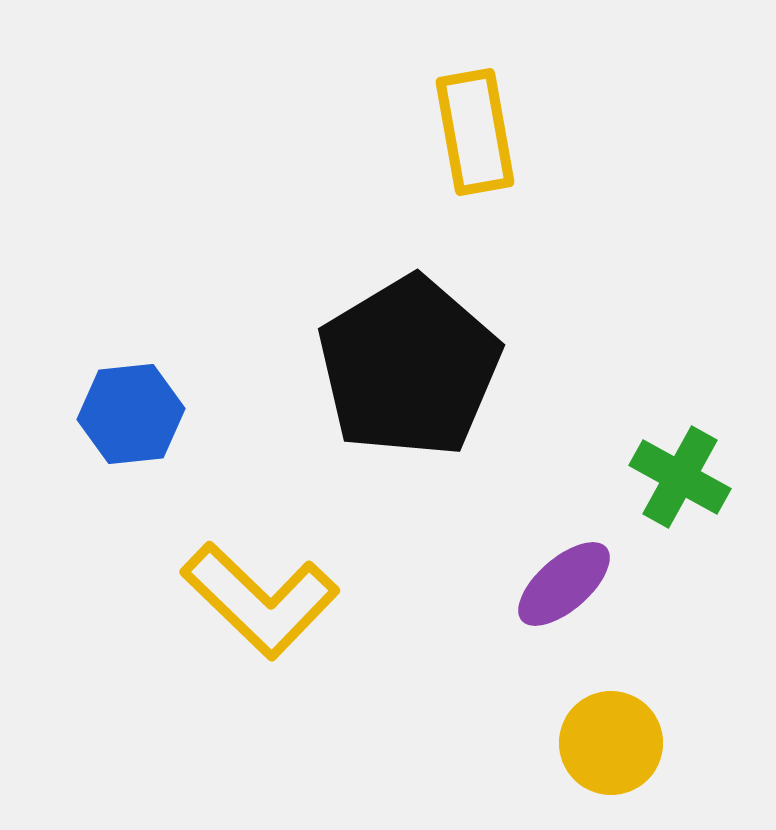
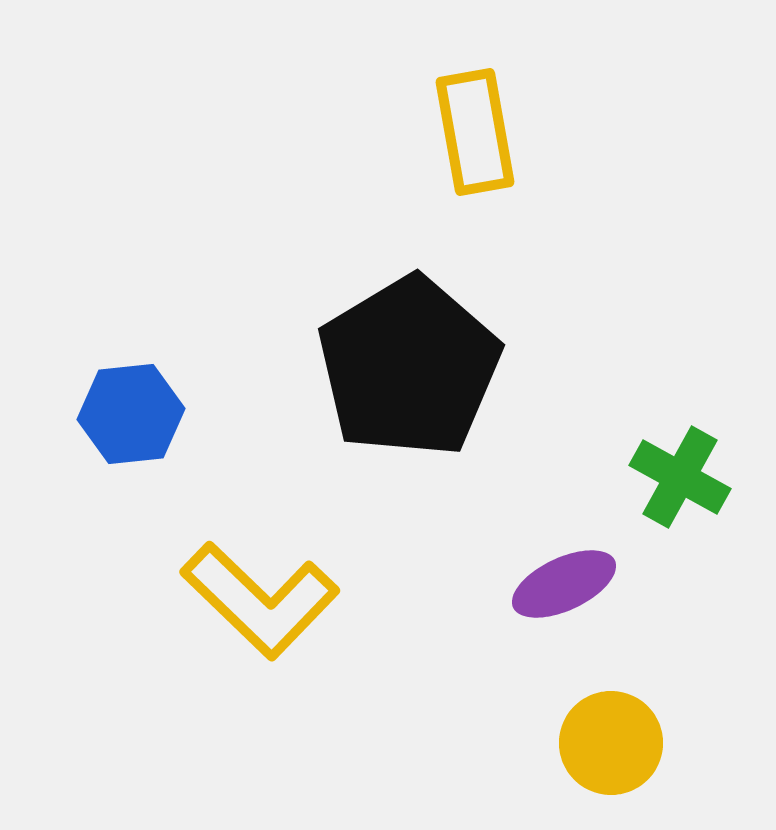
purple ellipse: rotated 16 degrees clockwise
